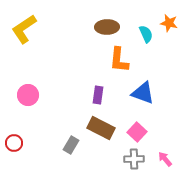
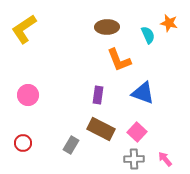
cyan semicircle: moved 2 px right, 1 px down
orange L-shape: rotated 28 degrees counterclockwise
brown rectangle: moved 1 px down
red circle: moved 9 px right
